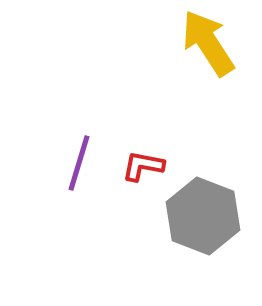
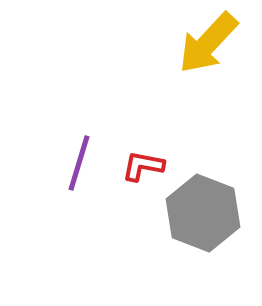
yellow arrow: rotated 104 degrees counterclockwise
gray hexagon: moved 3 px up
